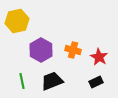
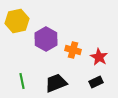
purple hexagon: moved 5 px right, 11 px up
black trapezoid: moved 4 px right, 2 px down
